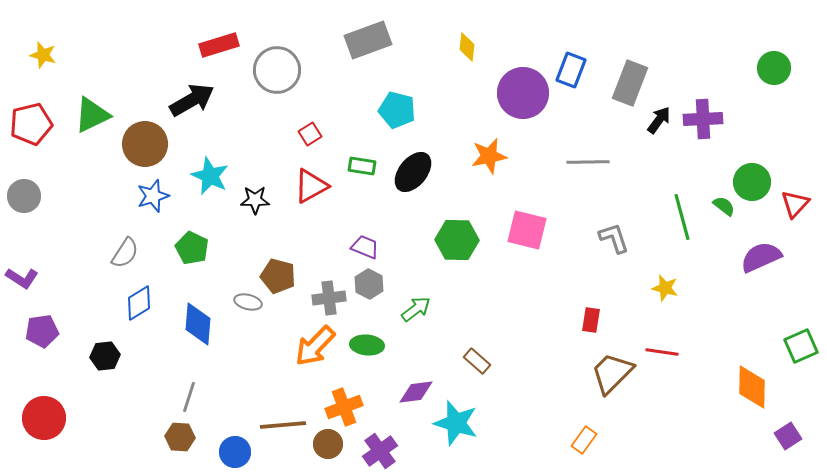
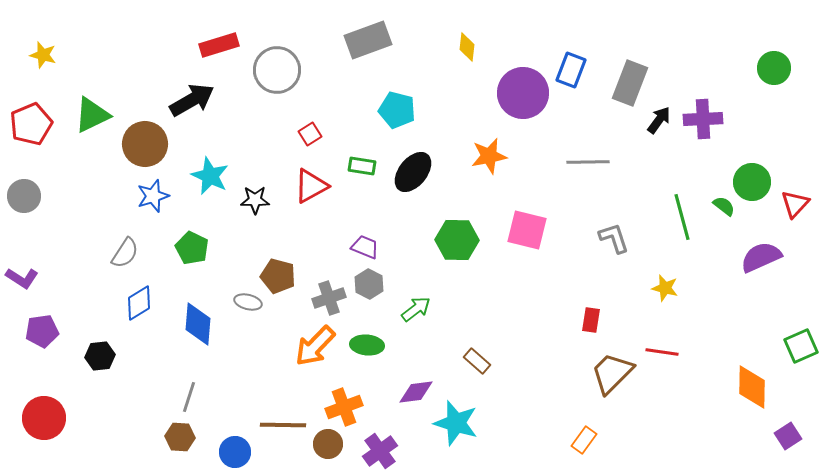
red pentagon at (31, 124): rotated 9 degrees counterclockwise
gray cross at (329, 298): rotated 12 degrees counterclockwise
black hexagon at (105, 356): moved 5 px left
brown line at (283, 425): rotated 6 degrees clockwise
